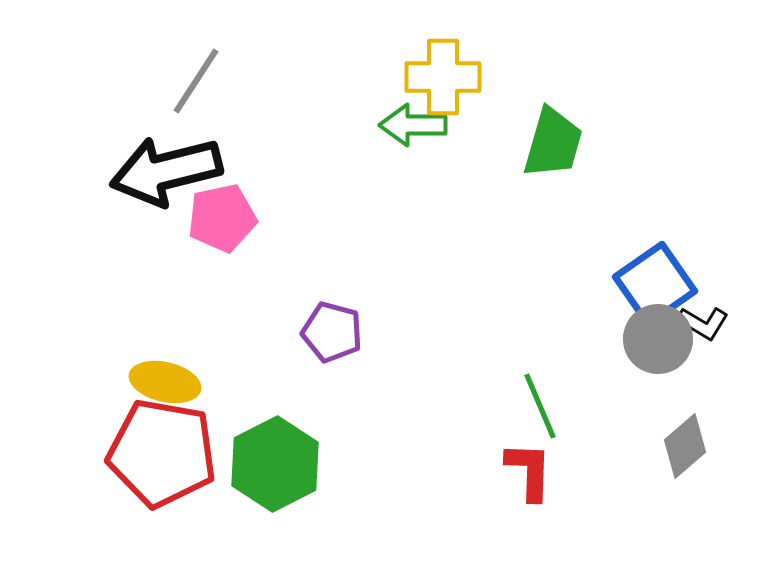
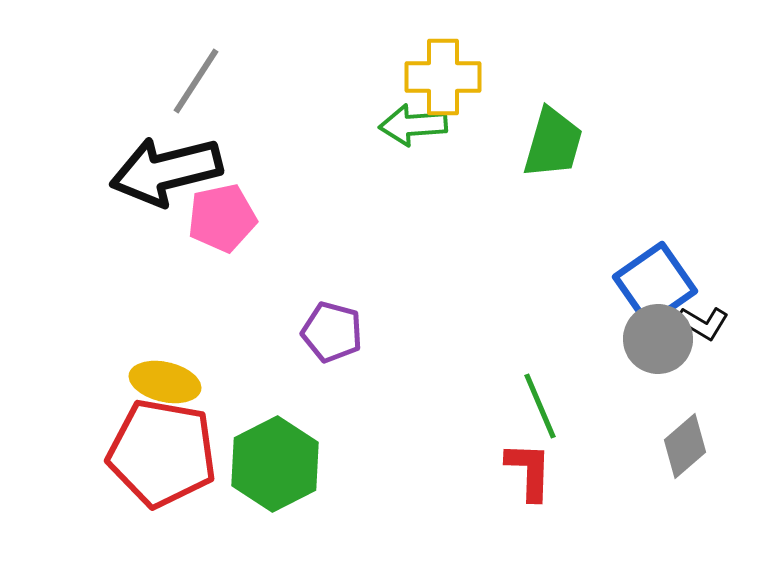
green arrow: rotated 4 degrees counterclockwise
